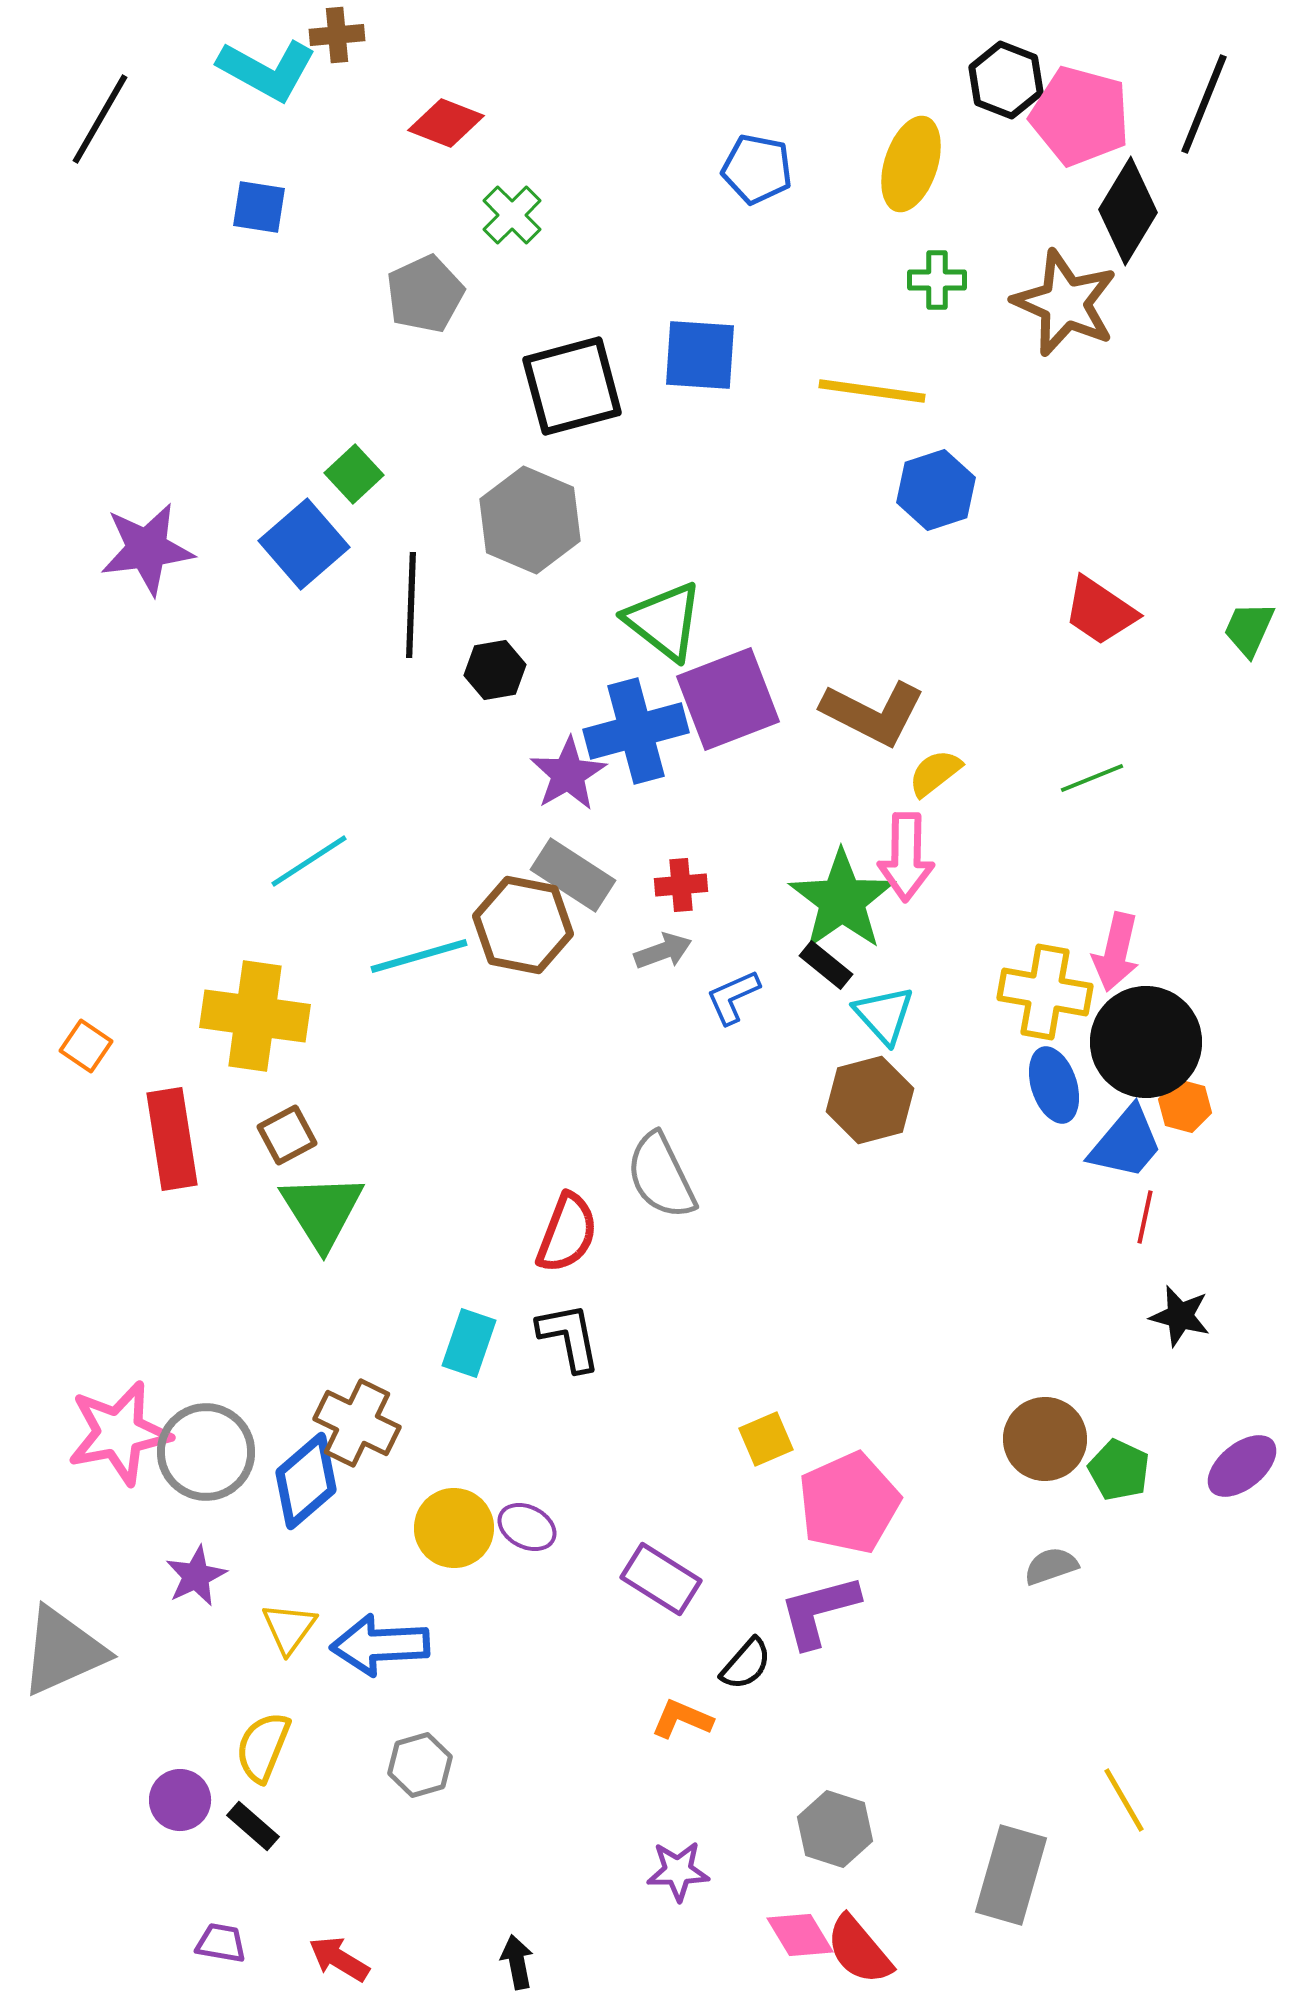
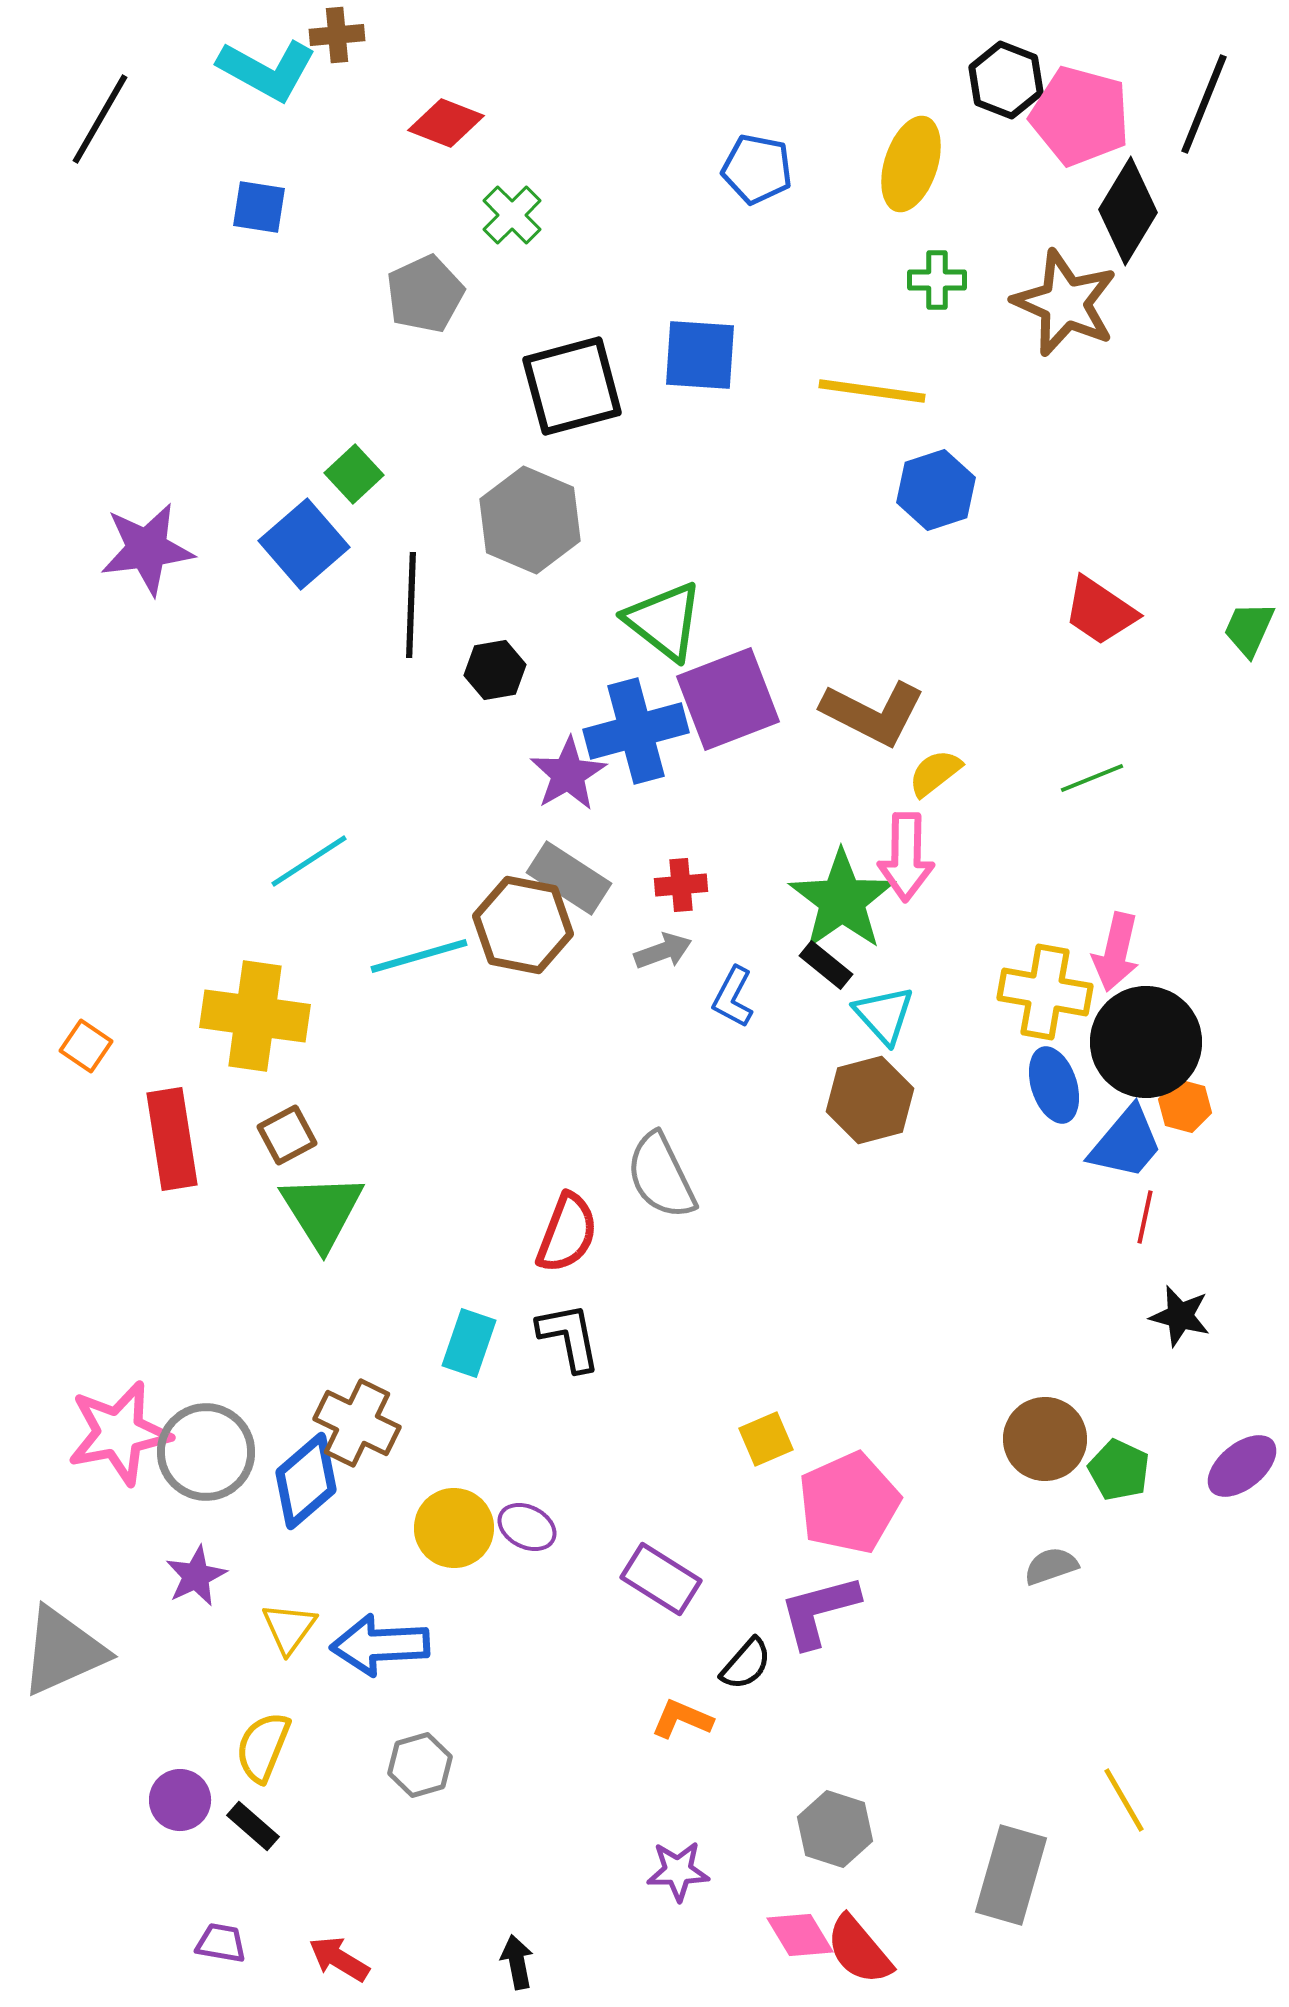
gray rectangle at (573, 875): moved 4 px left, 3 px down
blue L-shape at (733, 997): rotated 38 degrees counterclockwise
